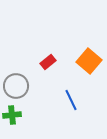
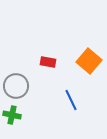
red rectangle: rotated 49 degrees clockwise
green cross: rotated 18 degrees clockwise
